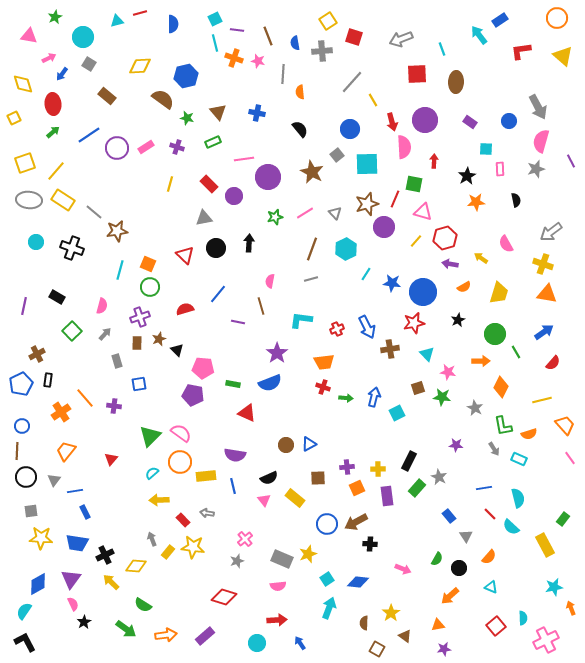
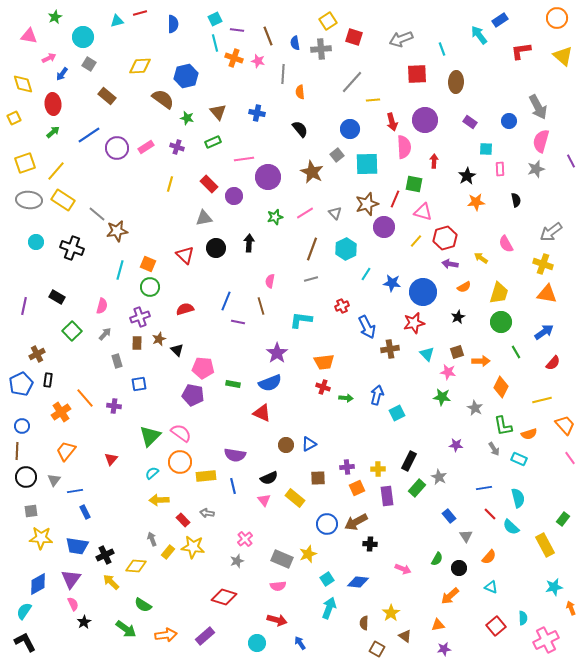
gray cross at (322, 51): moved 1 px left, 2 px up
yellow line at (373, 100): rotated 64 degrees counterclockwise
gray line at (94, 212): moved 3 px right, 2 px down
blue line at (218, 294): moved 8 px right, 7 px down; rotated 18 degrees counterclockwise
black star at (458, 320): moved 3 px up
red cross at (337, 329): moved 5 px right, 23 px up
green circle at (495, 334): moved 6 px right, 12 px up
brown square at (418, 388): moved 39 px right, 36 px up
blue arrow at (374, 397): moved 3 px right, 2 px up
red triangle at (247, 413): moved 15 px right
blue trapezoid at (77, 543): moved 3 px down
red arrow at (277, 620): rotated 18 degrees clockwise
